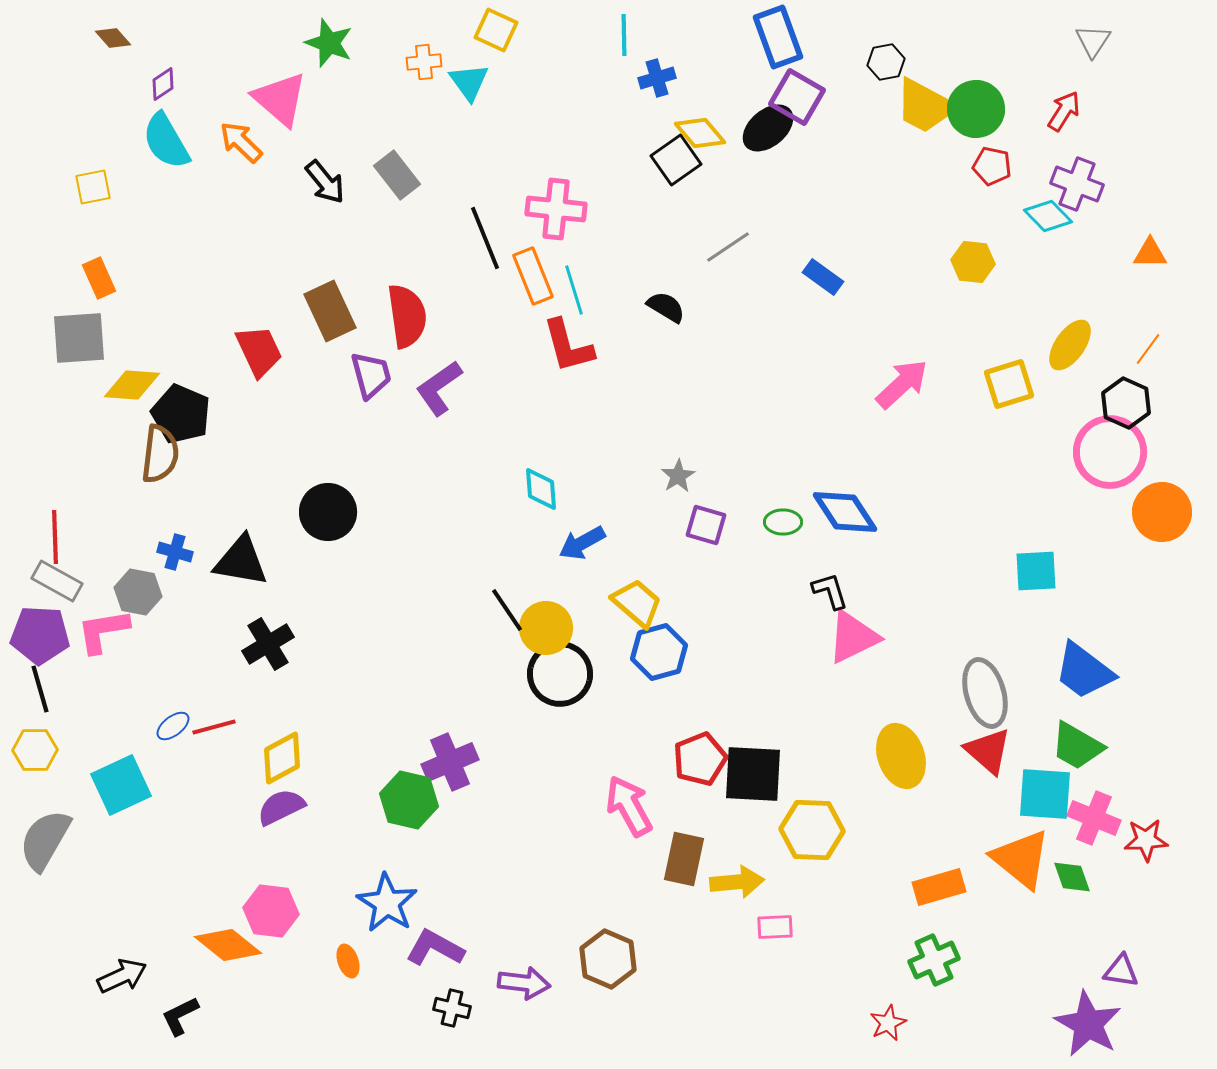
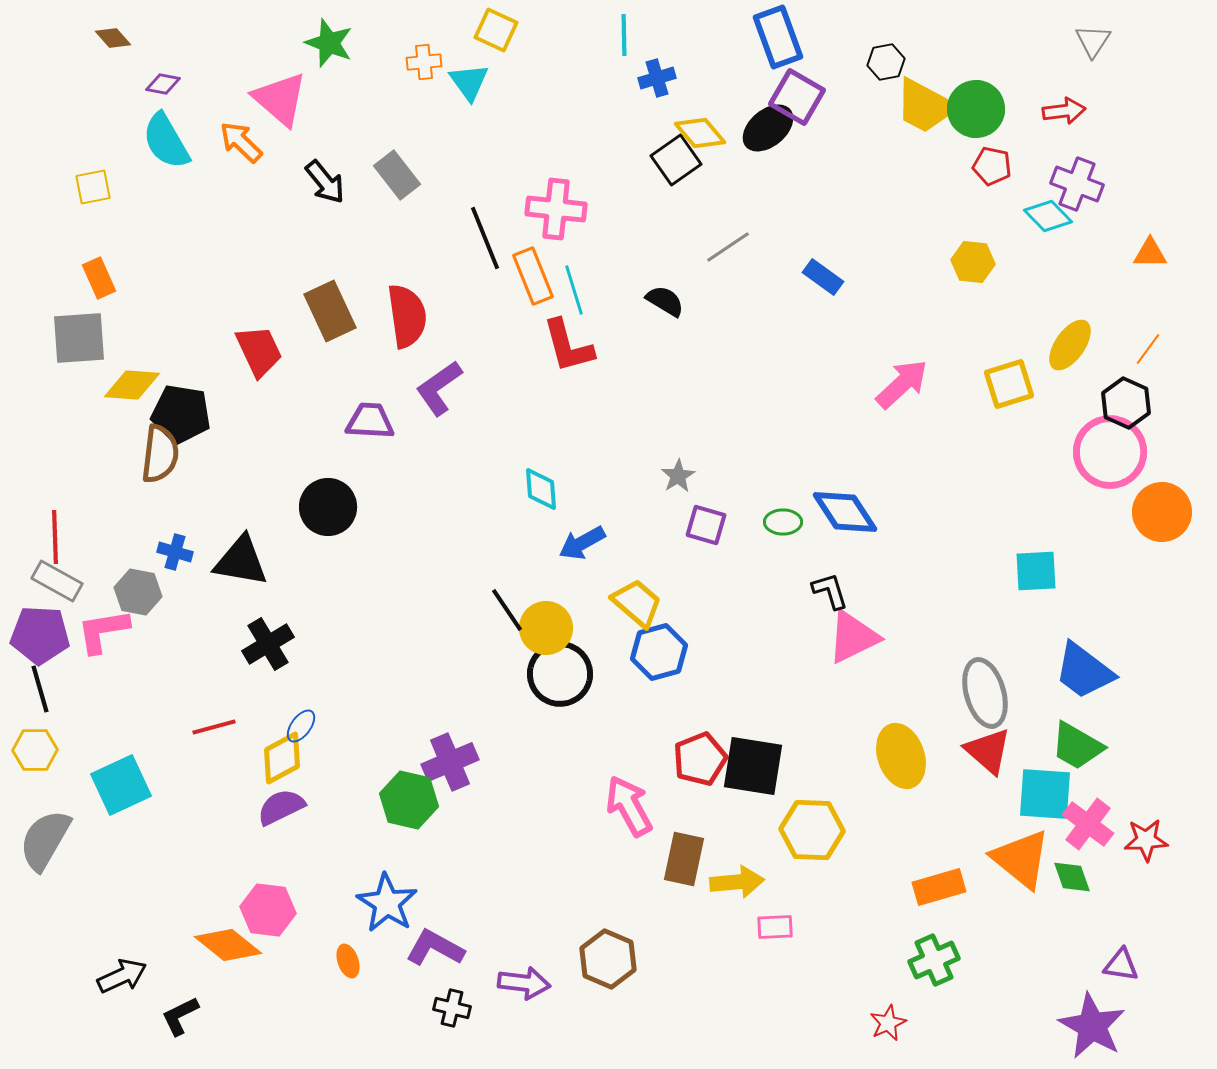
purple diamond at (163, 84): rotated 44 degrees clockwise
red arrow at (1064, 111): rotated 51 degrees clockwise
black semicircle at (666, 307): moved 1 px left, 6 px up
purple trapezoid at (371, 375): moved 1 px left, 46 px down; rotated 72 degrees counterclockwise
black pentagon at (181, 414): rotated 14 degrees counterclockwise
black circle at (328, 512): moved 5 px up
blue ellipse at (173, 726): moved 128 px right; rotated 16 degrees counterclockwise
black square at (753, 774): moved 8 px up; rotated 6 degrees clockwise
pink cross at (1094, 818): moved 6 px left, 6 px down; rotated 15 degrees clockwise
pink hexagon at (271, 911): moved 3 px left, 1 px up
purple triangle at (1121, 971): moved 6 px up
purple star at (1088, 1024): moved 4 px right, 2 px down
